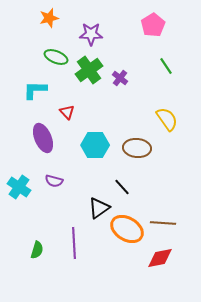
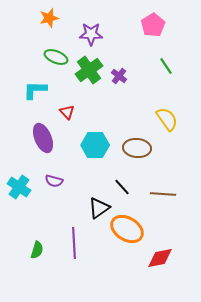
purple cross: moved 1 px left, 2 px up
brown line: moved 29 px up
